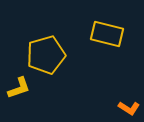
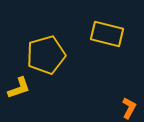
orange L-shape: rotated 95 degrees counterclockwise
